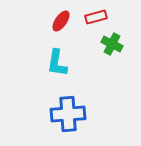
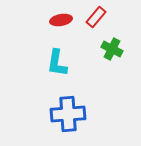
red rectangle: rotated 35 degrees counterclockwise
red ellipse: moved 1 px up; rotated 45 degrees clockwise
green cross: moved 5 px down
